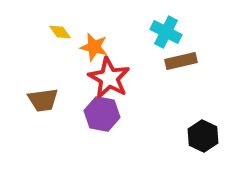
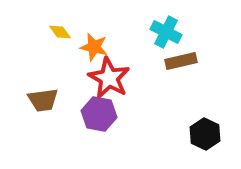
purple hexagon: moved 3 px left
black hexagon: moved 2 px right, 2 px up
